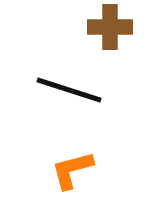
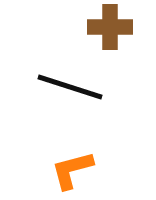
black line: moved 1 px right, 3 px up
